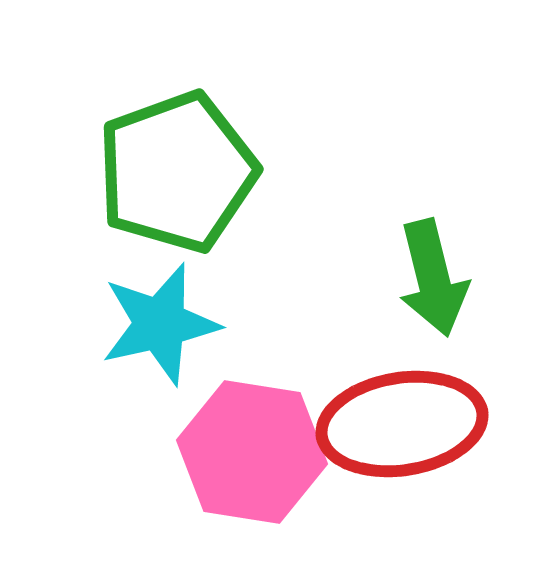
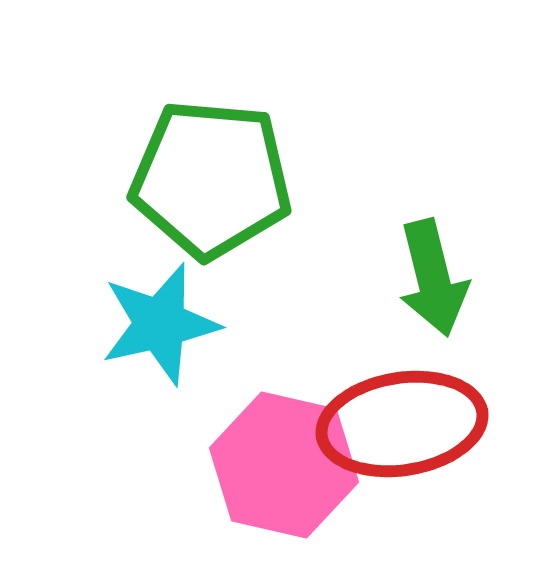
green pentagon: moved 34 px right, 7 px down; rotated 25 degrees clockwise
pink hexagon: moved 32 px right, 13 px down; rotated 4 degrees clockwise
